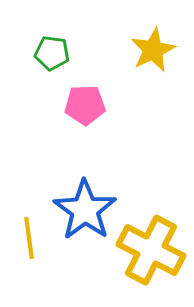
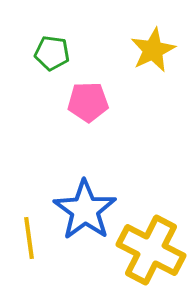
pink pentagon: moved 3 px right, 3 px up
